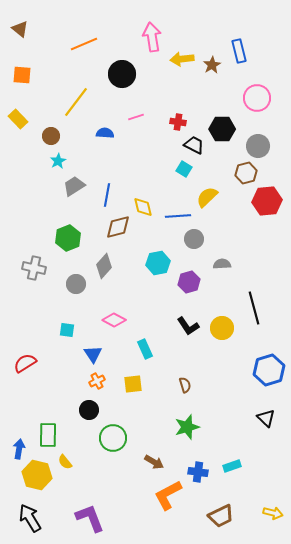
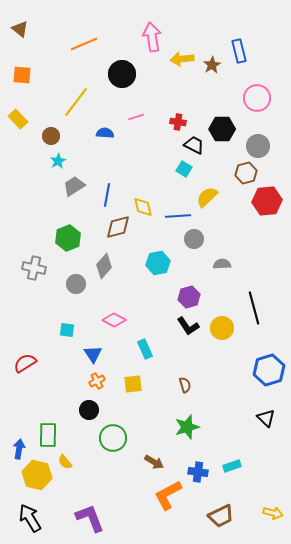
purple hexagon at (189, 282): moved 15 px down
